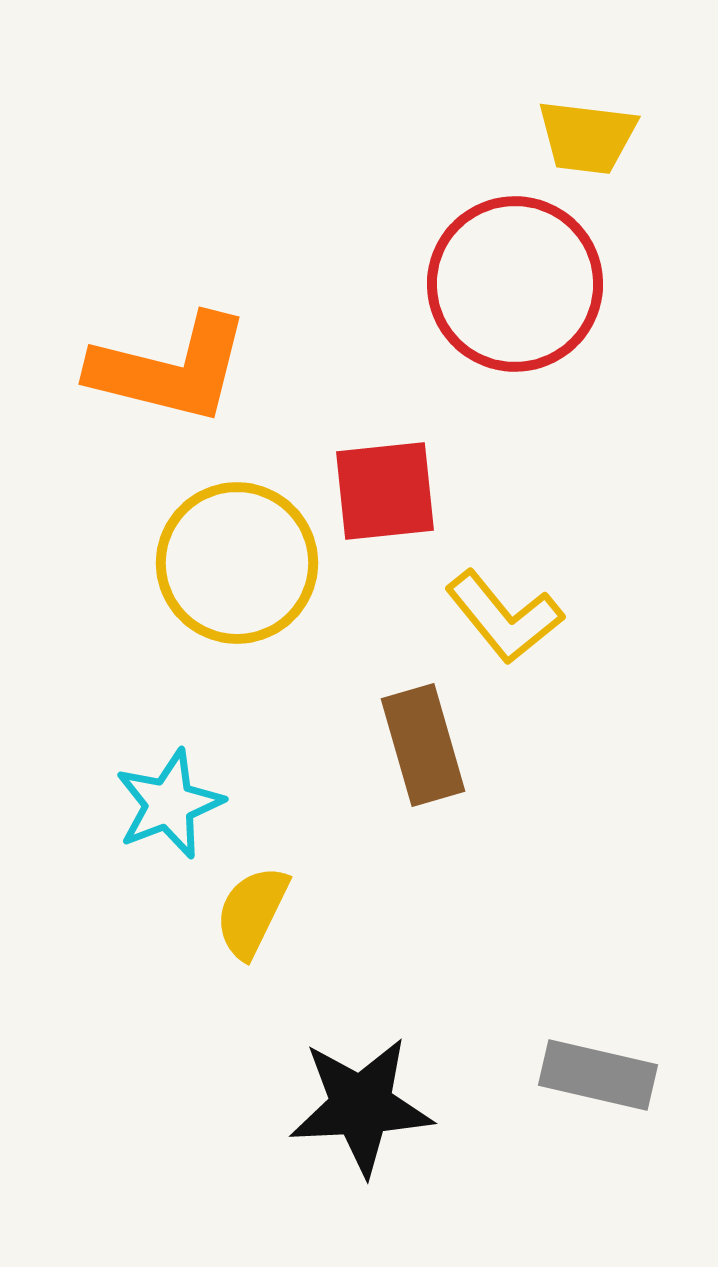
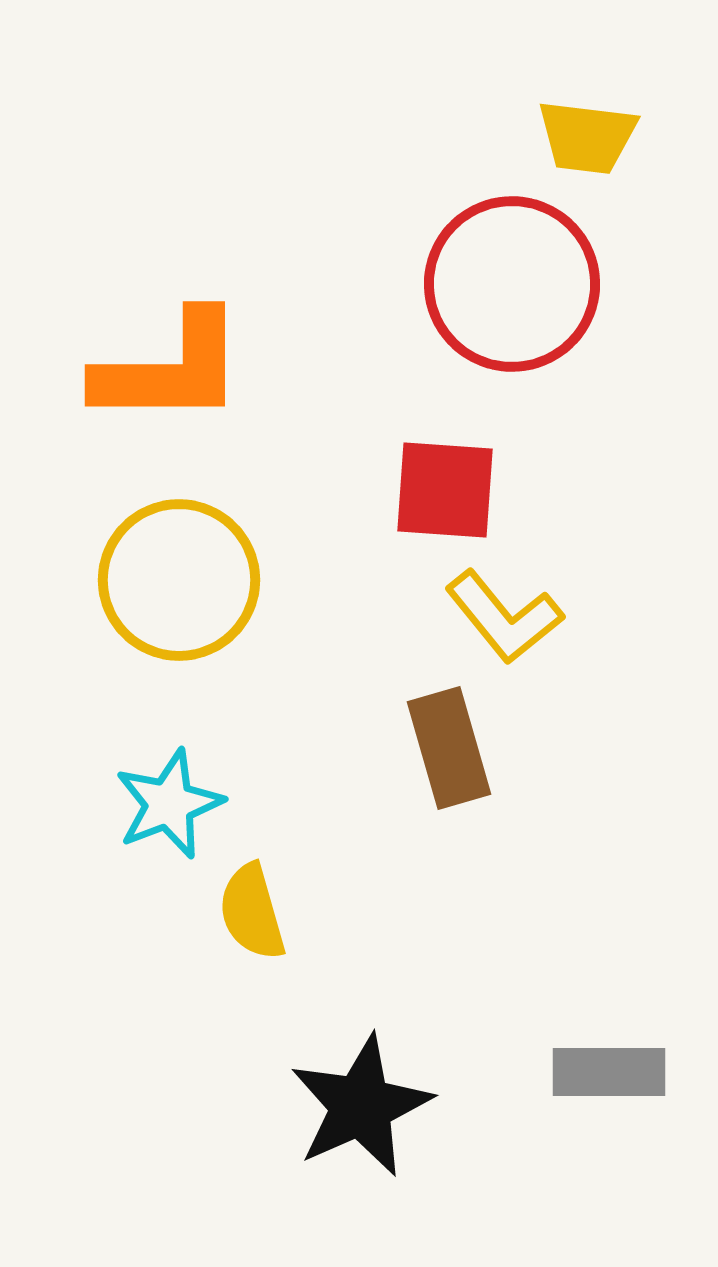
red circle: moved 3 px left
orange L-shape: rotated 14 degrees counterclockwise
red square: moved 60 px right, 1 px up; rotated 10 degrees clockwise
yellow circle: moved 58 px left, 17 px down
brown rectangle: moved 26 px right, 3 px down
yellow semicircle: rotated 42 degrees counterclockwise
gray rectangle: moved 11 px right, 3 px up; rotated 13 degrees counterclockwise
black star: rotated 21 degrees counterclockwise
